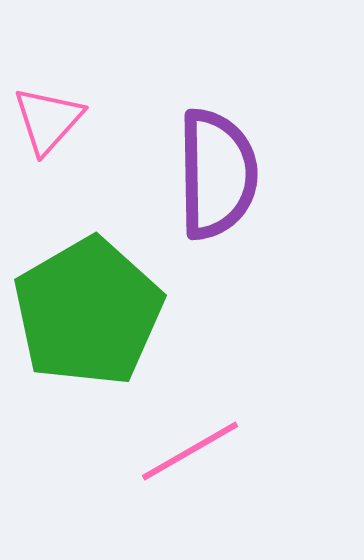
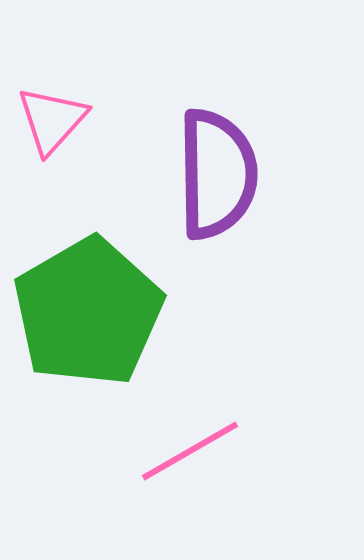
pink triangle: moved 4 px right
